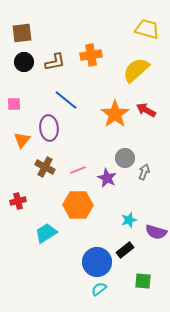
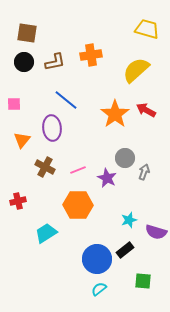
brown square: moved 5 px right; rotated 15 degrees clockwise
purple ellipse: moved 3 px right
blue circle: moved 3 px up
